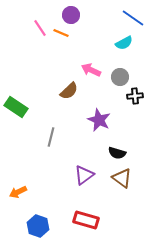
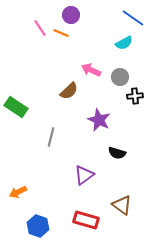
brown triangle: moved 27 px down
